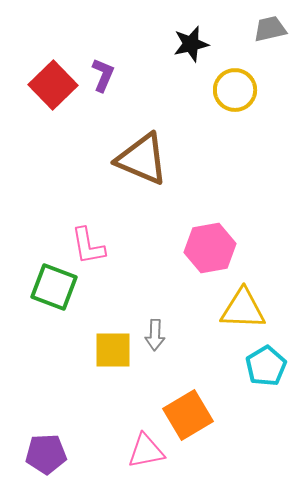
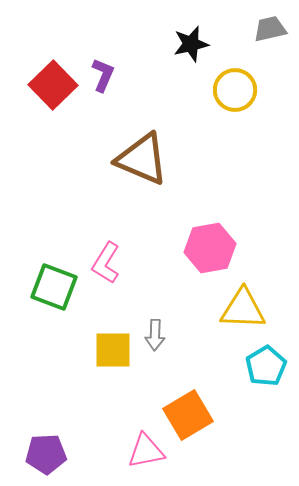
pink L-shape: moved 18 px right, 17 px down; rotated 42 degrees clockwise
